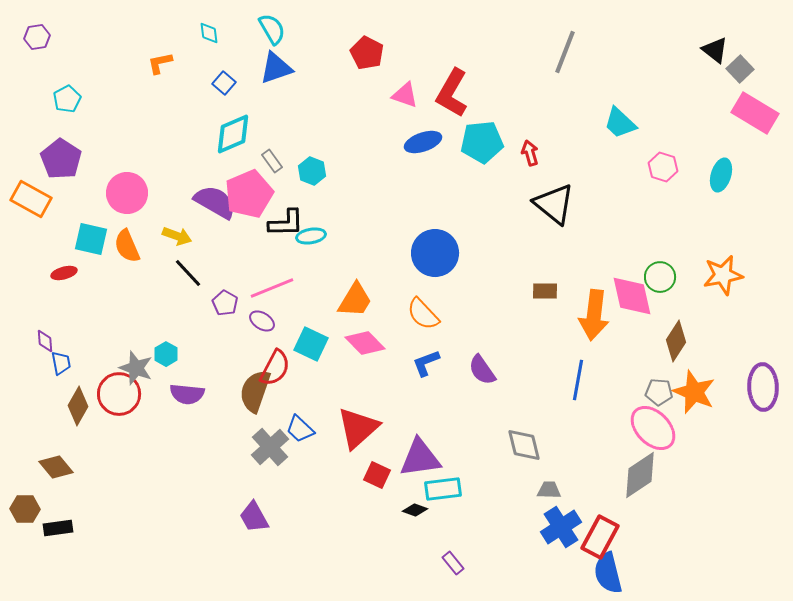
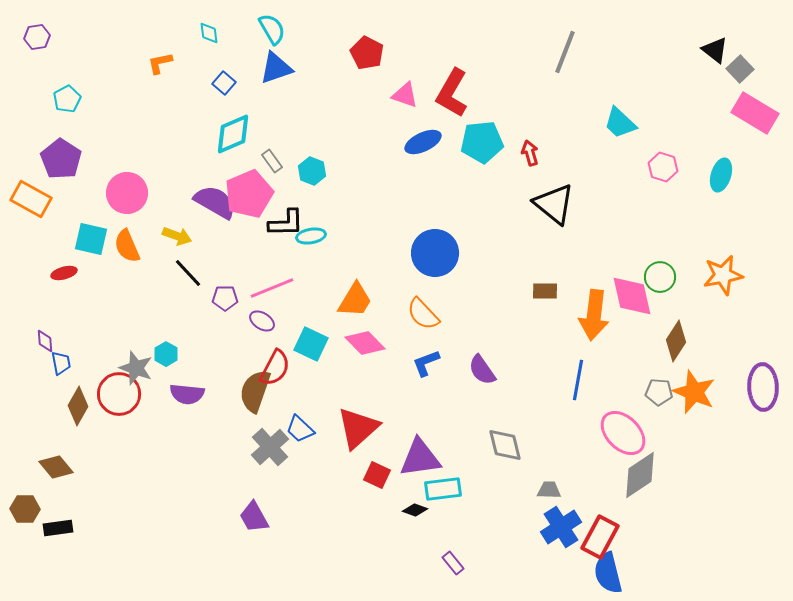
blue ellipse at (423, 142): rotated 6 degrees counterclockwise
purple pentagon at (225, 303): moved 5 px up; rotated 30 degrees counterclockwise
pink ellipse at (653, 428): moved 30 px left, 5 px down
gray diamond at (524, 445): moved 19 px left
